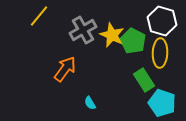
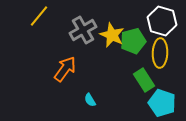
green pentagon: rotated 30 degrees clockwise
cyan semicircle: moved 3 px up
